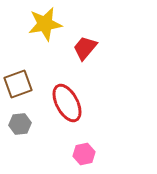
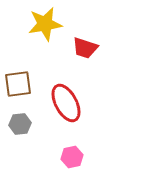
red trapezoid: rotated 112 degrees counterclockwise
brown square: rotated 12 degrees clockwise
red ellipse: moved 1 px left
pink hexagon: moved 12 px left, 3 px down
